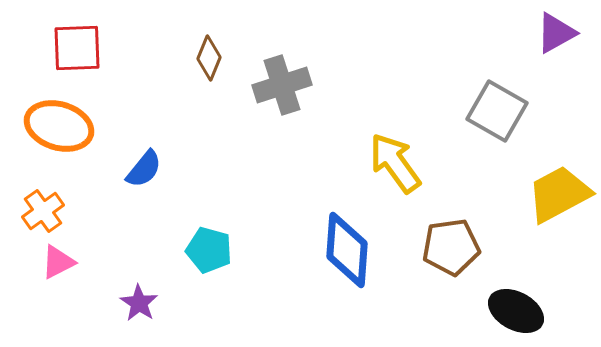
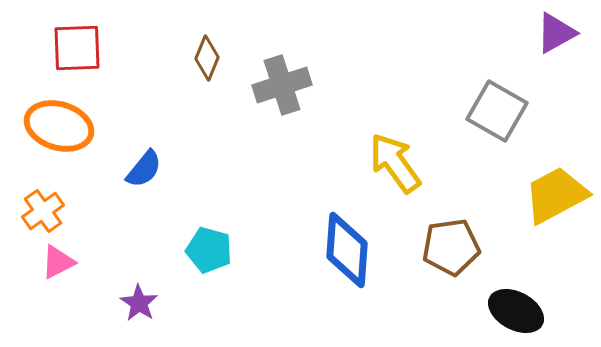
brown diamond: moved 2 px left
yellow trapezoid: moved 3 px left, 1 px down
